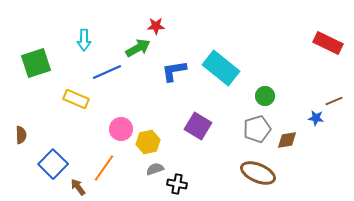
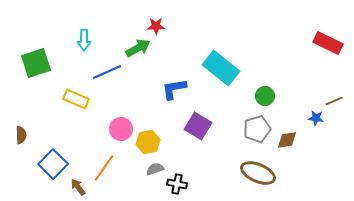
blue L-shape: moved 18 px down
